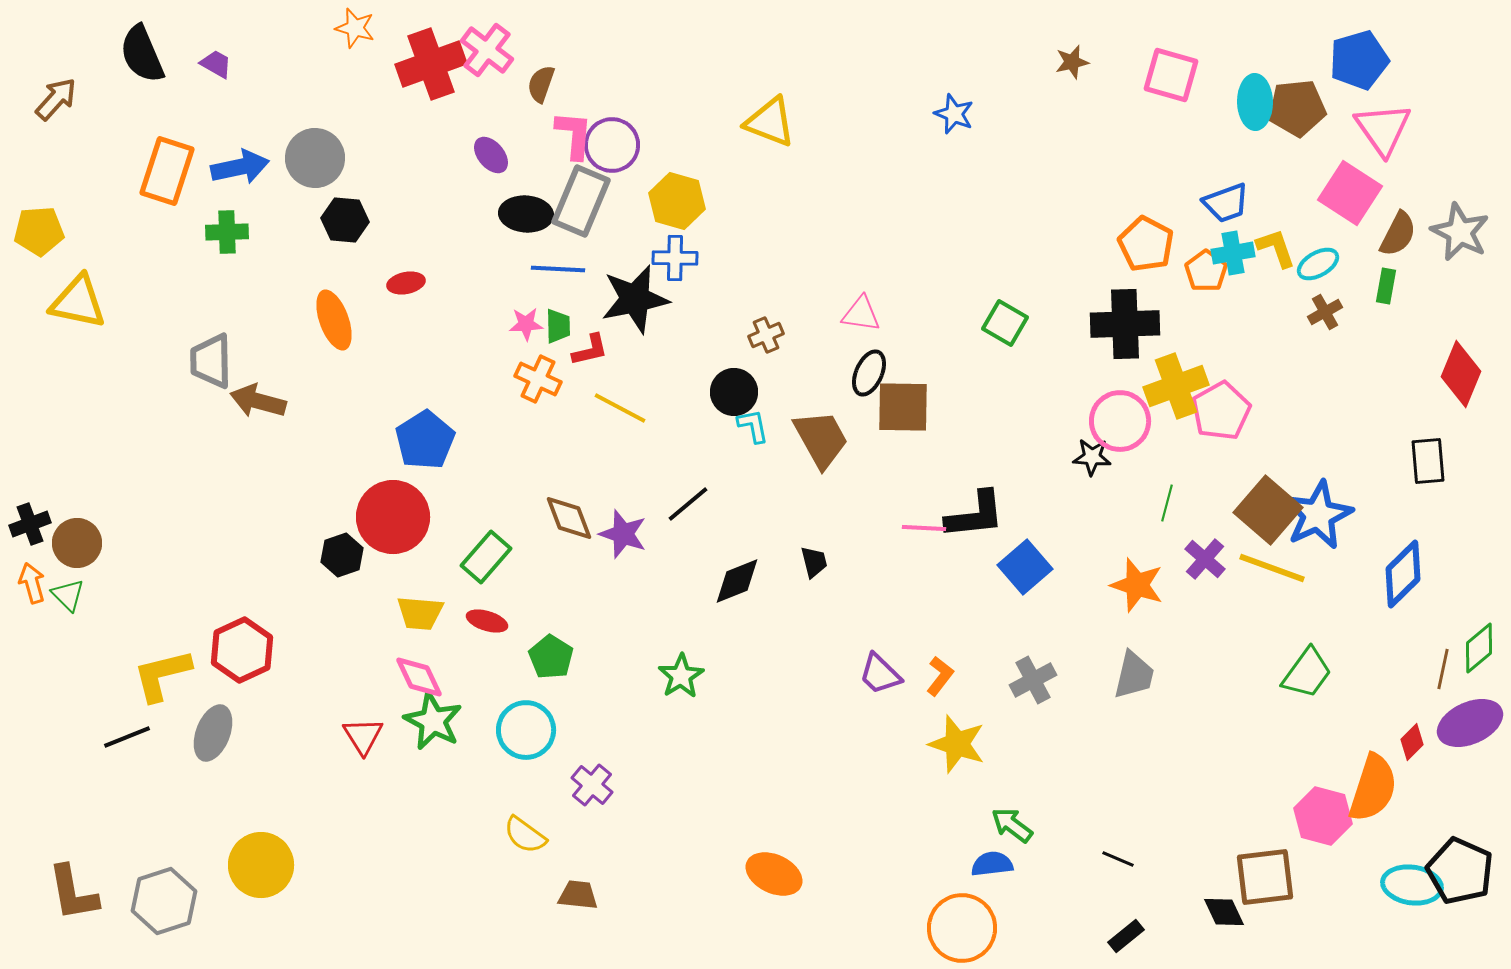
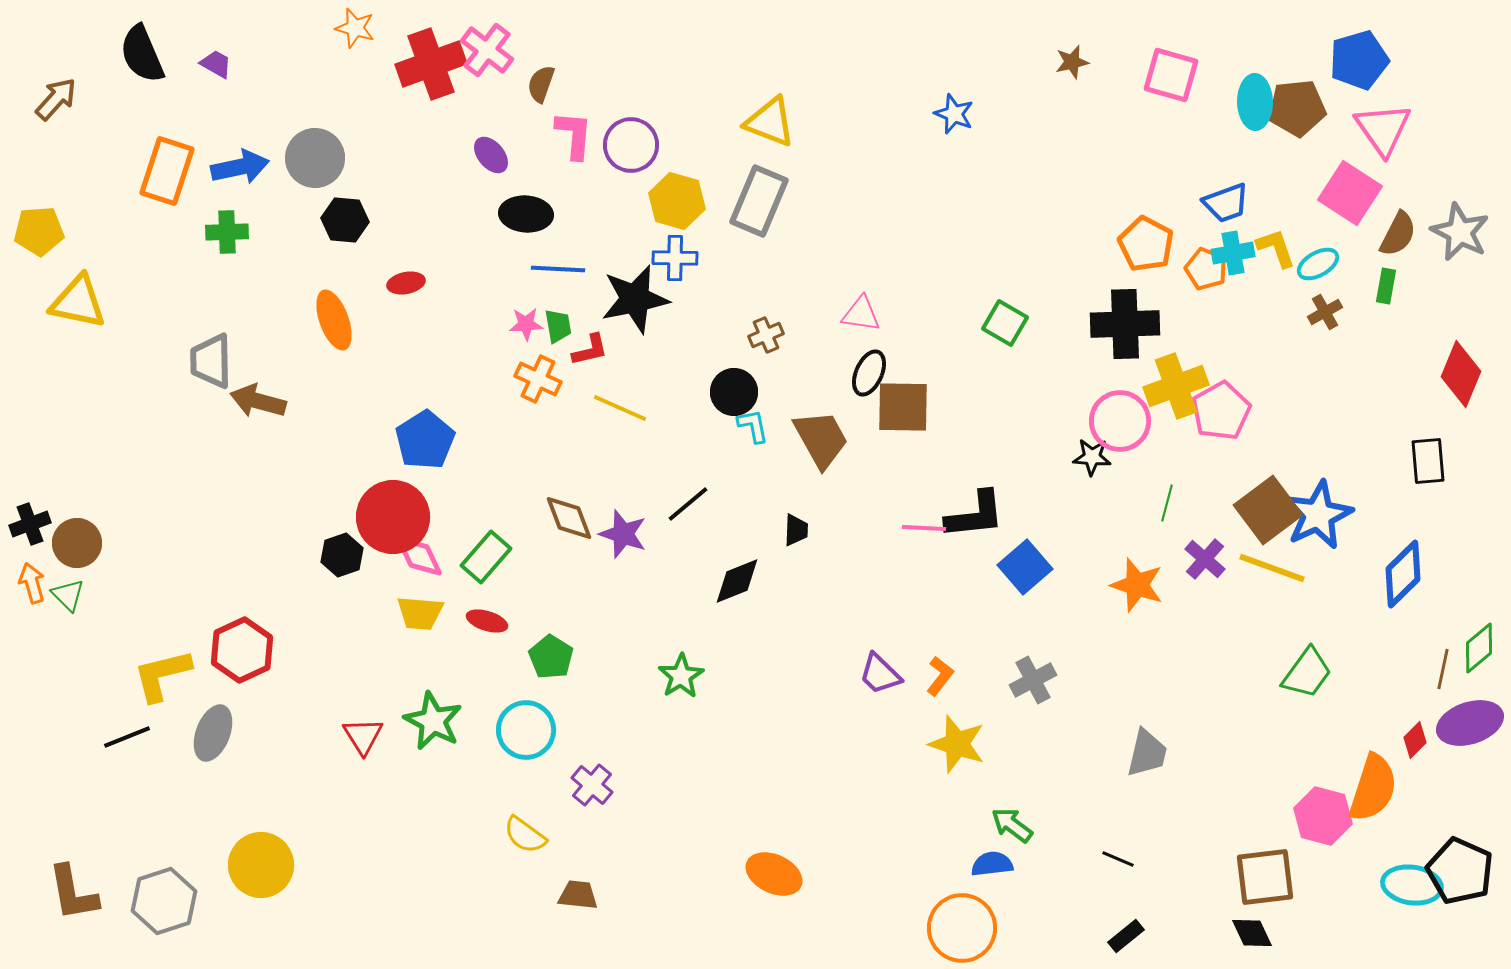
purple circle at (612, 145): moved 19 px right
gray rectangle at (581, 201): moved 178 px right
orange pentagon at (1206, 271): moved 2 px up; rotated 15 degrees counterclockwise
green trapezoid at (558, 326): rotated 9 degrees counterclockwise
yellow line at (620, 408): rotated 4 degrees counterclockwise
brown square at (1268, 510): rotated 12 degrees clockwise
black trapezoid at (814, 562): moved 18 px left, 32 px up; rotated 16 degrees clockwise
gray trapezoid at (1134, 675): moved 13 px right, 78 px down
pink diamond at (419, 677): moved 121 px up
purple ellipse at (1470, 723): rotated 6 degrees clockwise
red diamond at (1412, 742): moved 3 px right, 2 px up
black diamond at (1224, 912): moved 28 px right, 21 px down
